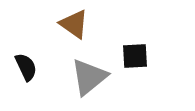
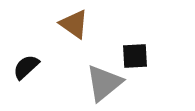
black semicircle: rotated 108 degrees counterclockwise
gray triangle: moved 15 px right, 6 px down
